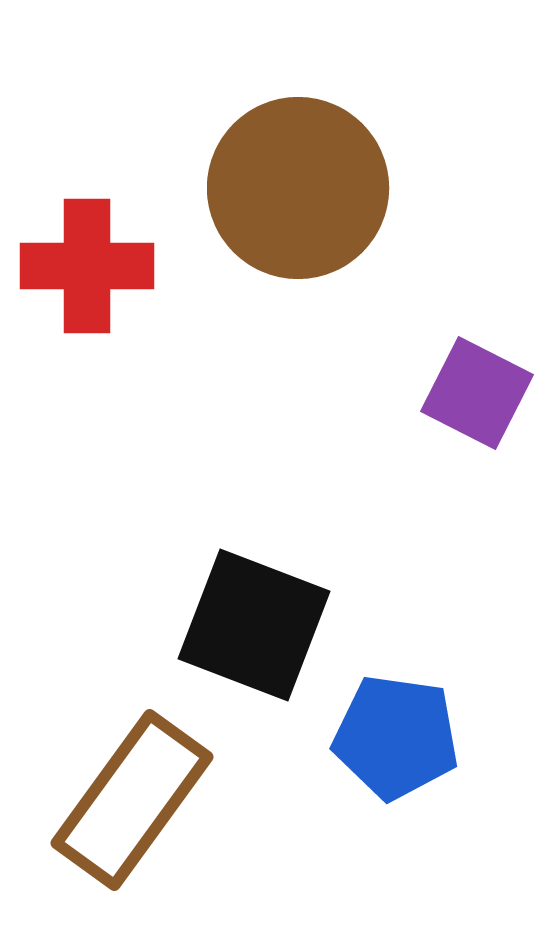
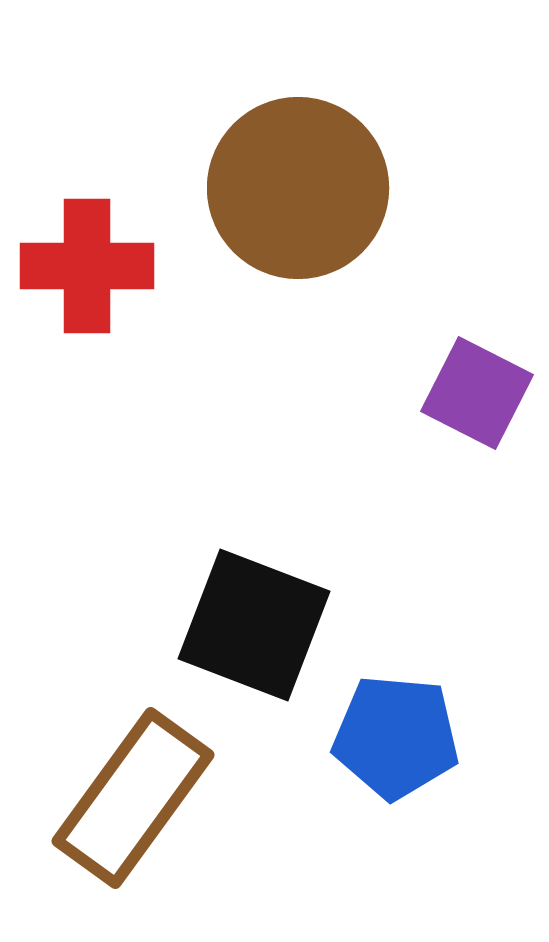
blue pentagon: rotated 3 degrees counterclockwise
brown rectangle: moved 1 px right, 2 px up
